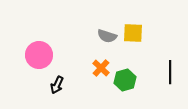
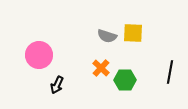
black line: rotated 10 degrees clockwise
green hexagon: rotated 15 degrees clockwise
